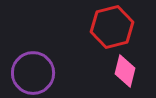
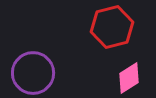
pink diamond: moved 4 px right, 7 px down; rotated 44 degrees clockwise
